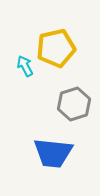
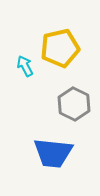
yellow pentagon: moved 4 px right
gray hexagon: rotated 16 degrees counterclockwise
